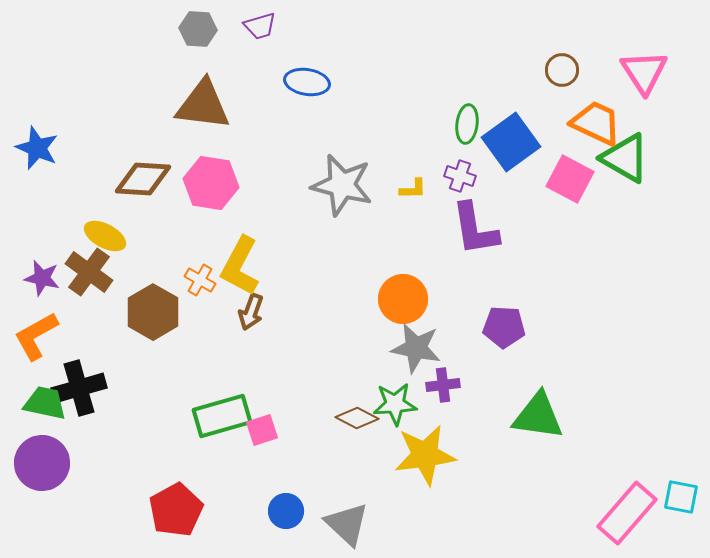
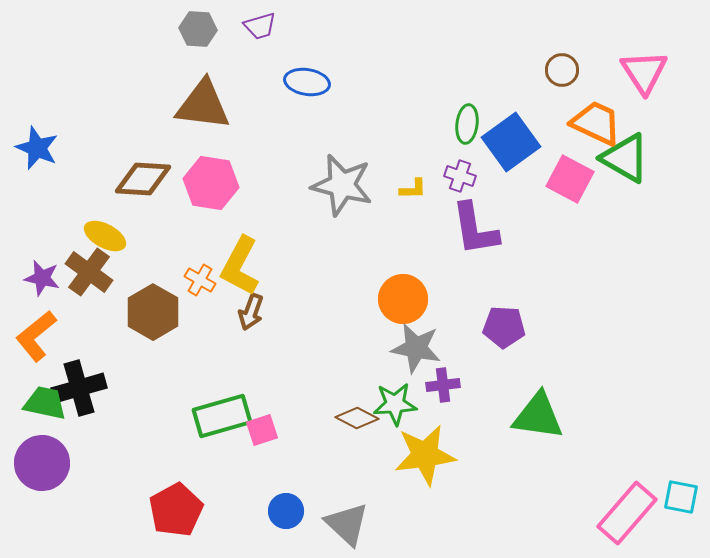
orange L-shape at (36, 336): rotated 10 degrees counterclockwise
